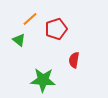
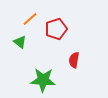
green triangle: moved 1 px right, 2 px down
